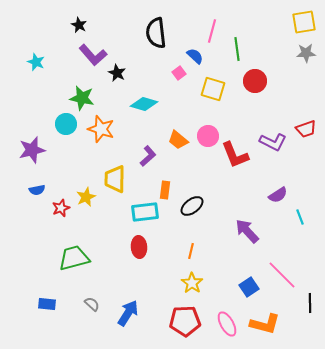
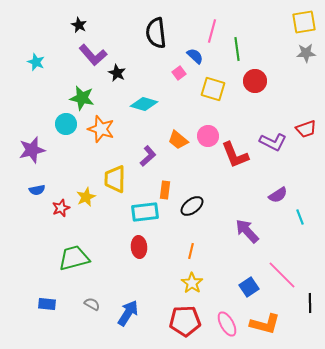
gray semicircle at (92, 304): rotated 14 degrees counterclockwise
